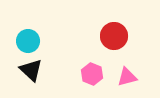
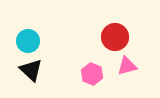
red circle: moved 1 px right, 1 px down
pink triangle: moved 11 px up
